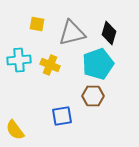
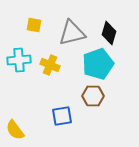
yellow square: moved 3 px left, 1 px down
